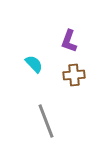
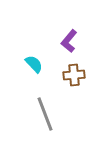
purple L-shape: rotated 20 degrees clockwise
gray line: moved 1 px left, 7 px up
